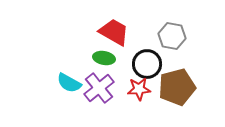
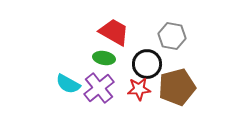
cyan semicircle: moved 1 px left, 1 px down
